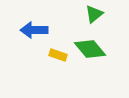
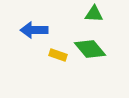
green triangle: rotated 42 degrees clockwise
